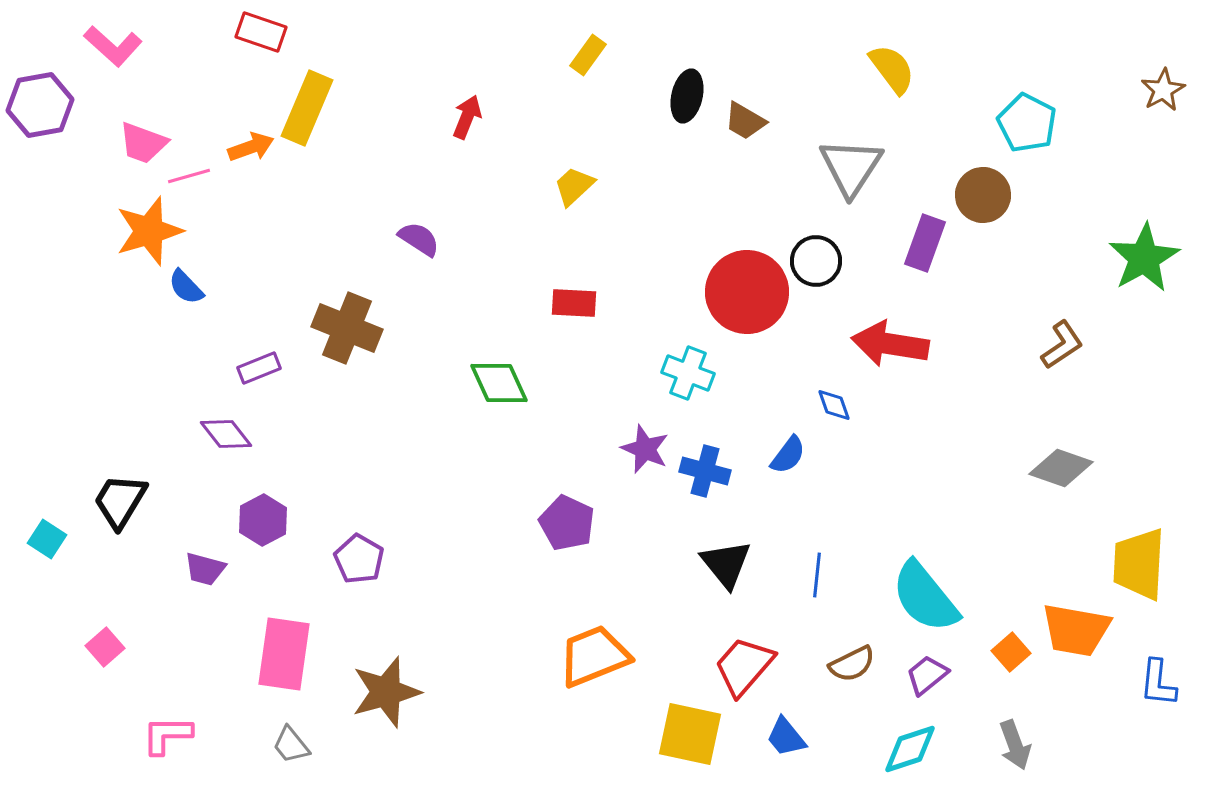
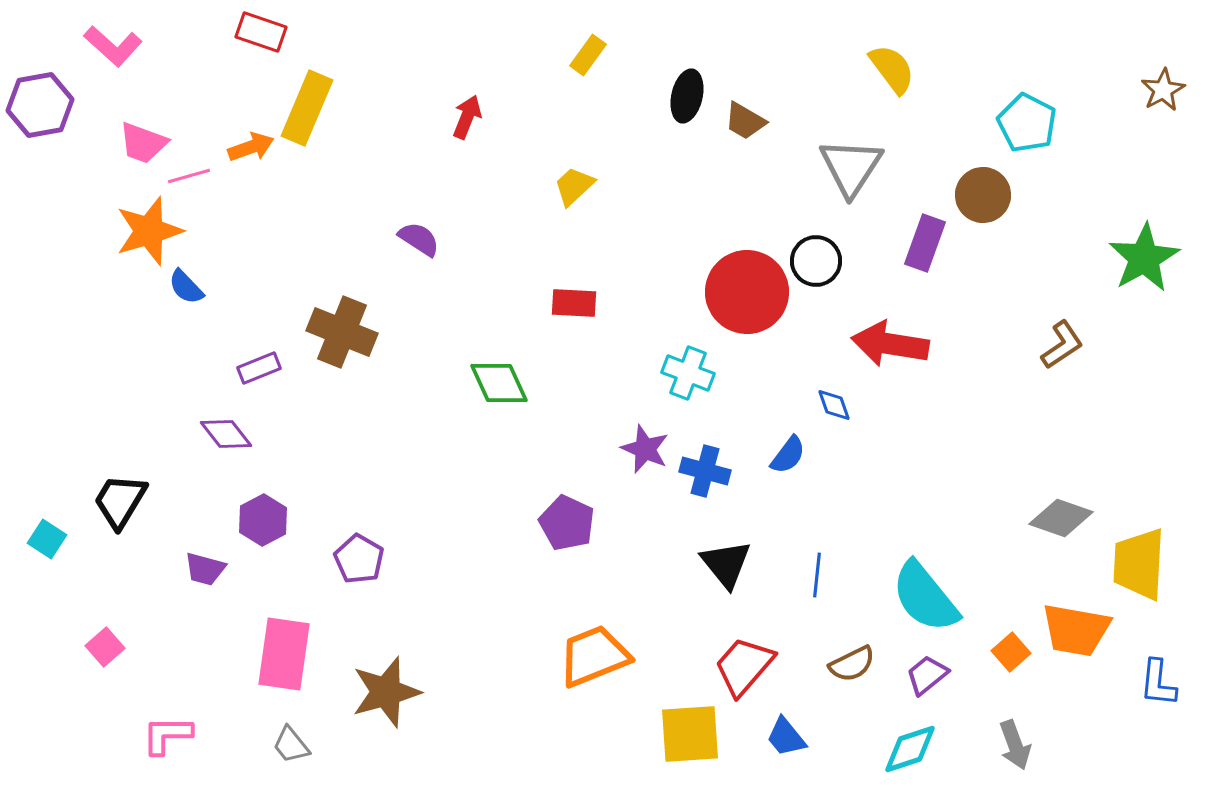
brown cross at (347, 328): moved 5 px left, 4 px down
gray diamond at (1061, 468): moved 50 px down
yellow square at (690, 734): rotated 16 degrees counterclockwise
